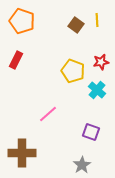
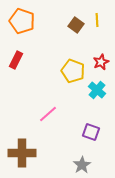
red star: rotated 14 degrees counterclockwise
